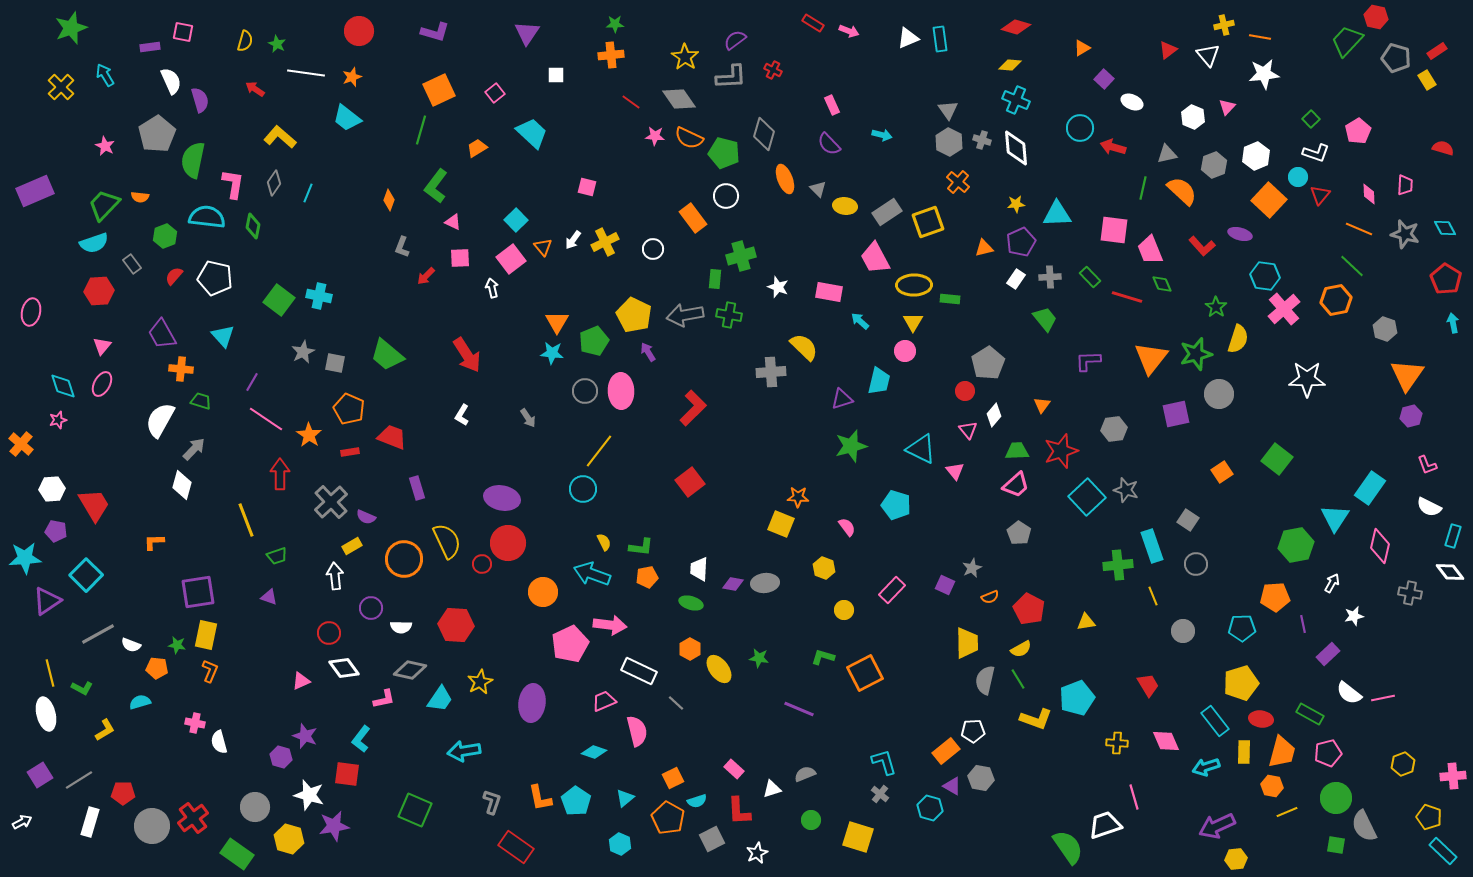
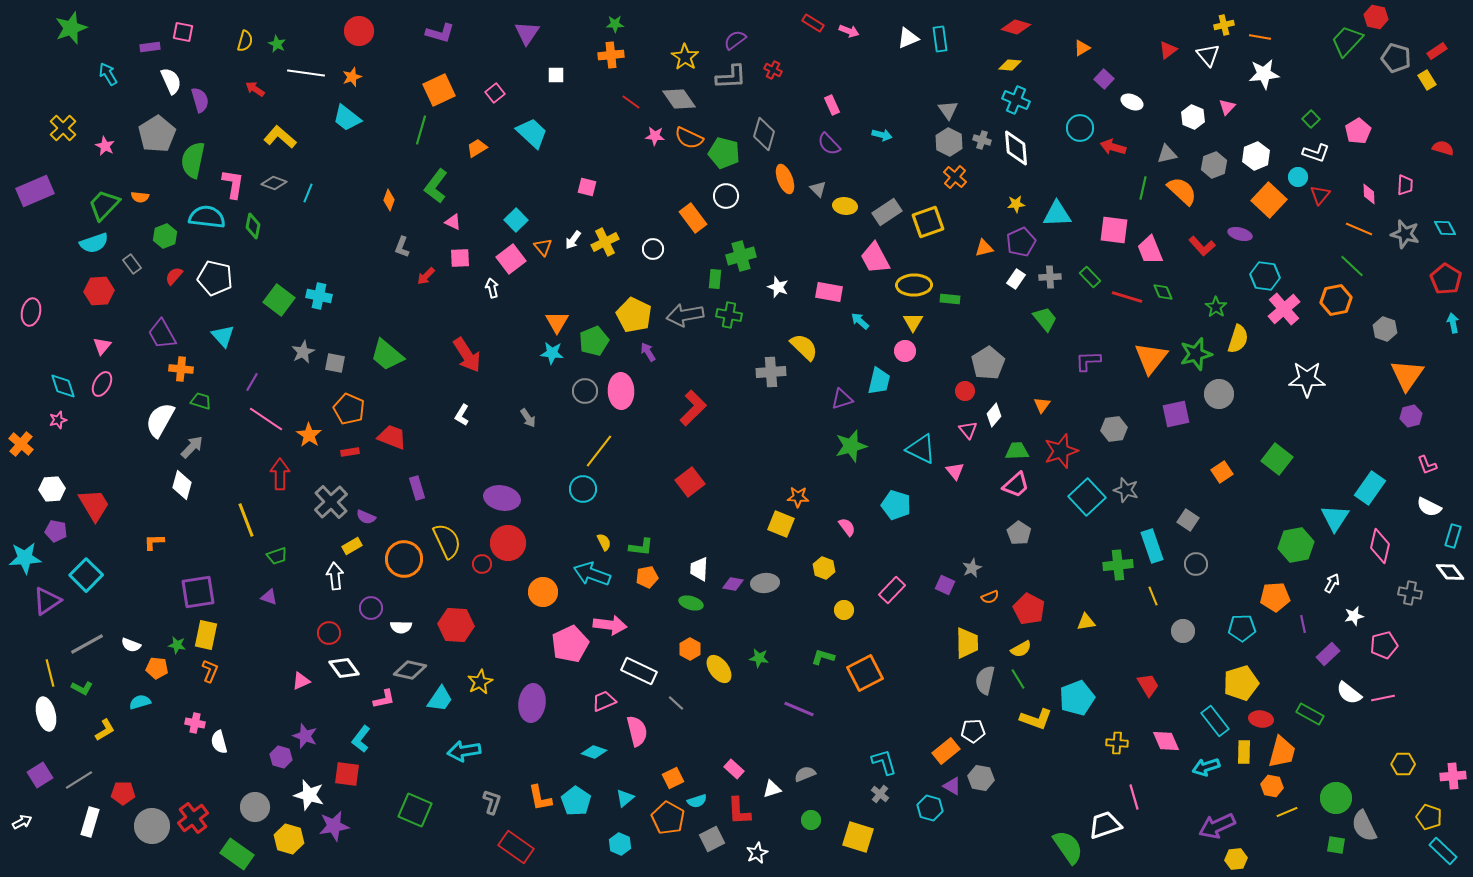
purple L-shape at (435, 32): moved 5 px right, 1 px down
cyan arrow at (105, 75): moved 3 px right, 1 px up
yellow cross at (61, 87): moved 2 px right, 41 px down
orange cross at (958, 182): moved 3 px left, 5 px up
gray diamond at (274, 183): rotated 75 degrees clockwise
green diamond at (1162, 284): moved 1 px right, 8 px down
gray arrow at (194, 449): moved 2 px left, 2 px up
gray line at (98, 634): moved 11 px left, 10 px down
pink pentagon at (1328, 753): moved 56 px right, 108 px up
yellow hexagon at (1403, 764): rotated 20 degrees clockwise
